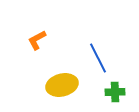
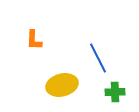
orange L-shape: moved 3 px left; rotated 60 degrees counterclockwise
